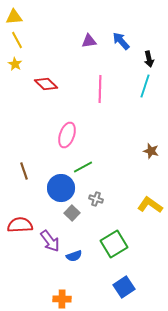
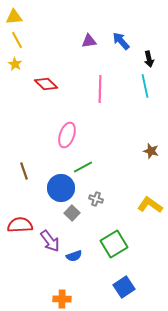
cyan line: rotated 30 degrees counterclockwise
